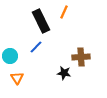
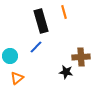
orange line: rotated 40 degrees counterclockwise
black rectangle: rotated 10 degrees clockwise
black star: moved 2 px right, 1 px up
orange triangle: rotated 24 degrees clockwise
